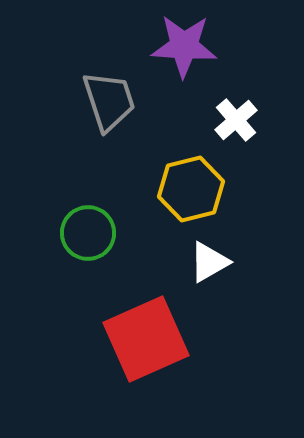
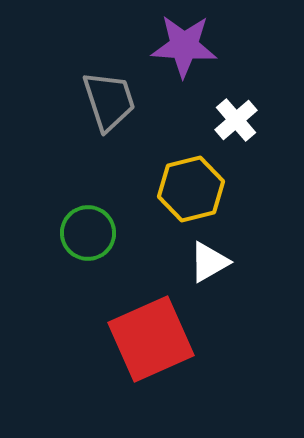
red square: moved 5 px right
